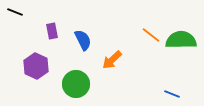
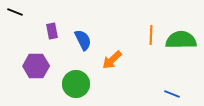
orange line: rotated 54 degrees clockwise
purple hexagon: rotated 25 degrees counterclockwise
